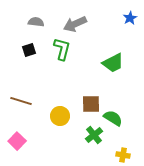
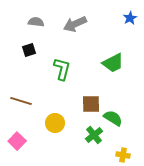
green L-shape: moved 20 px down
yellow circle: moved 5 px left, 7 px down
